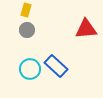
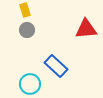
yellow rectangle: moved 1 px left; rotated 32 degrees counterclockwise
cyan circle: moved 15 px down
